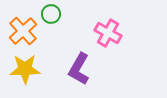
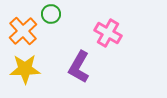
purple L-shape: moved 2 px up
